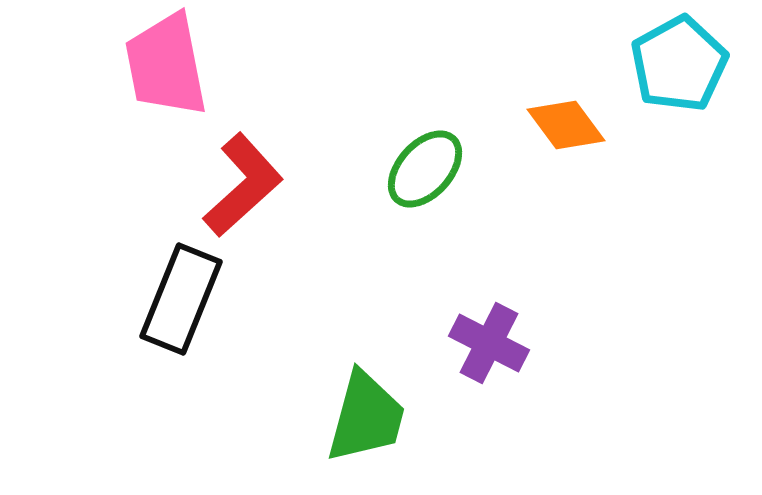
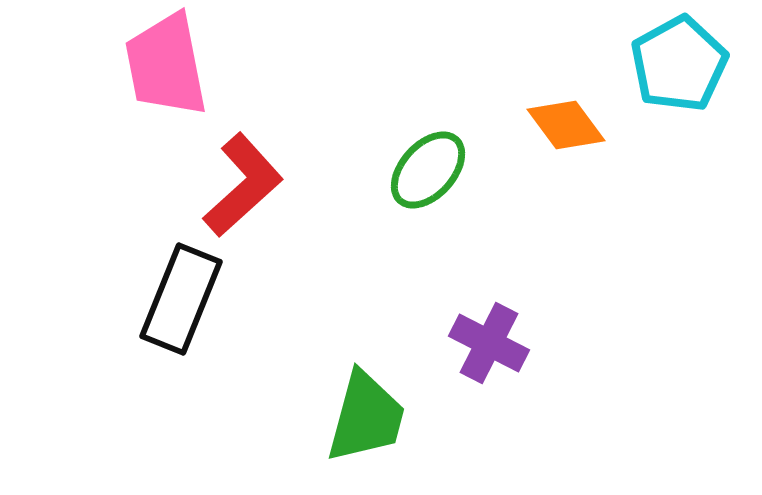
green ellipse: moved 3 px right, 1 px down
